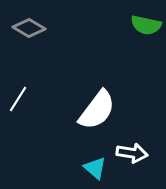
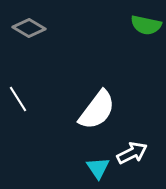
white line: rotated 64 degrees counterclockwise
white arrow: rotated 36 degrees counterclockwise
cyan triangle: moved 3 px right; rotated 15 degrees clockwise
